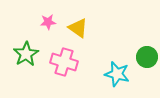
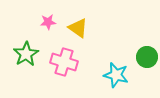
cyan star: moved 1 px left, 1 px down
